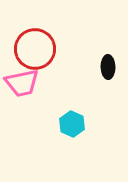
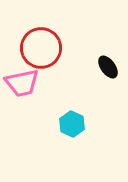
red circle: moved 6 px right, 1 px up
black ellipse: rotated 35 degrees counterclockwise
